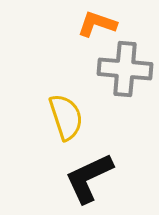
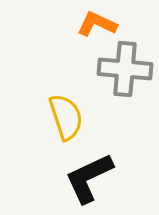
orange L-shape: rotated 6 degrees clockwise
